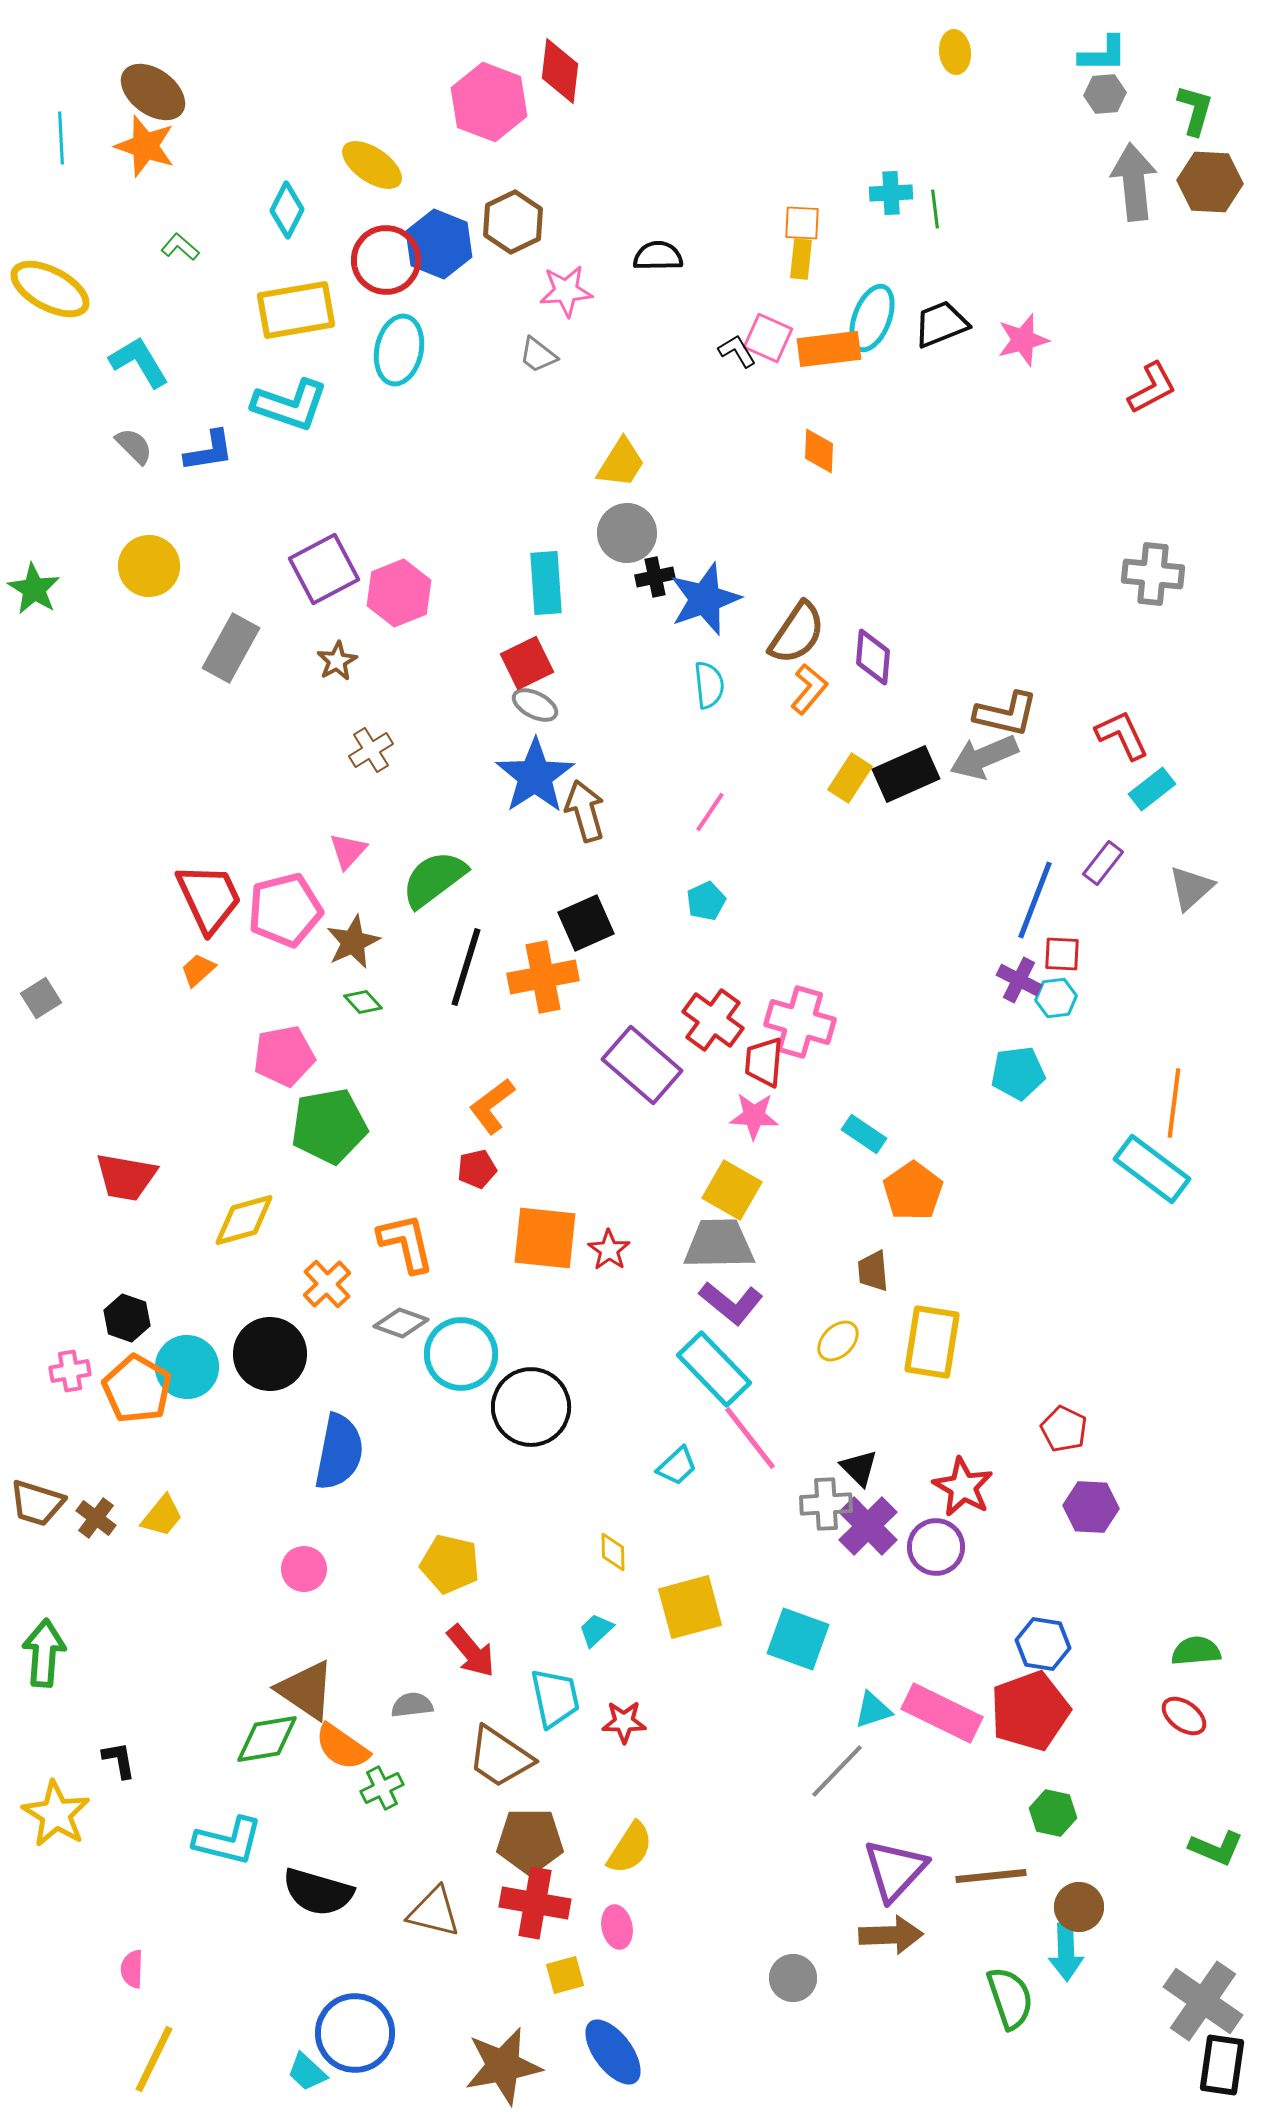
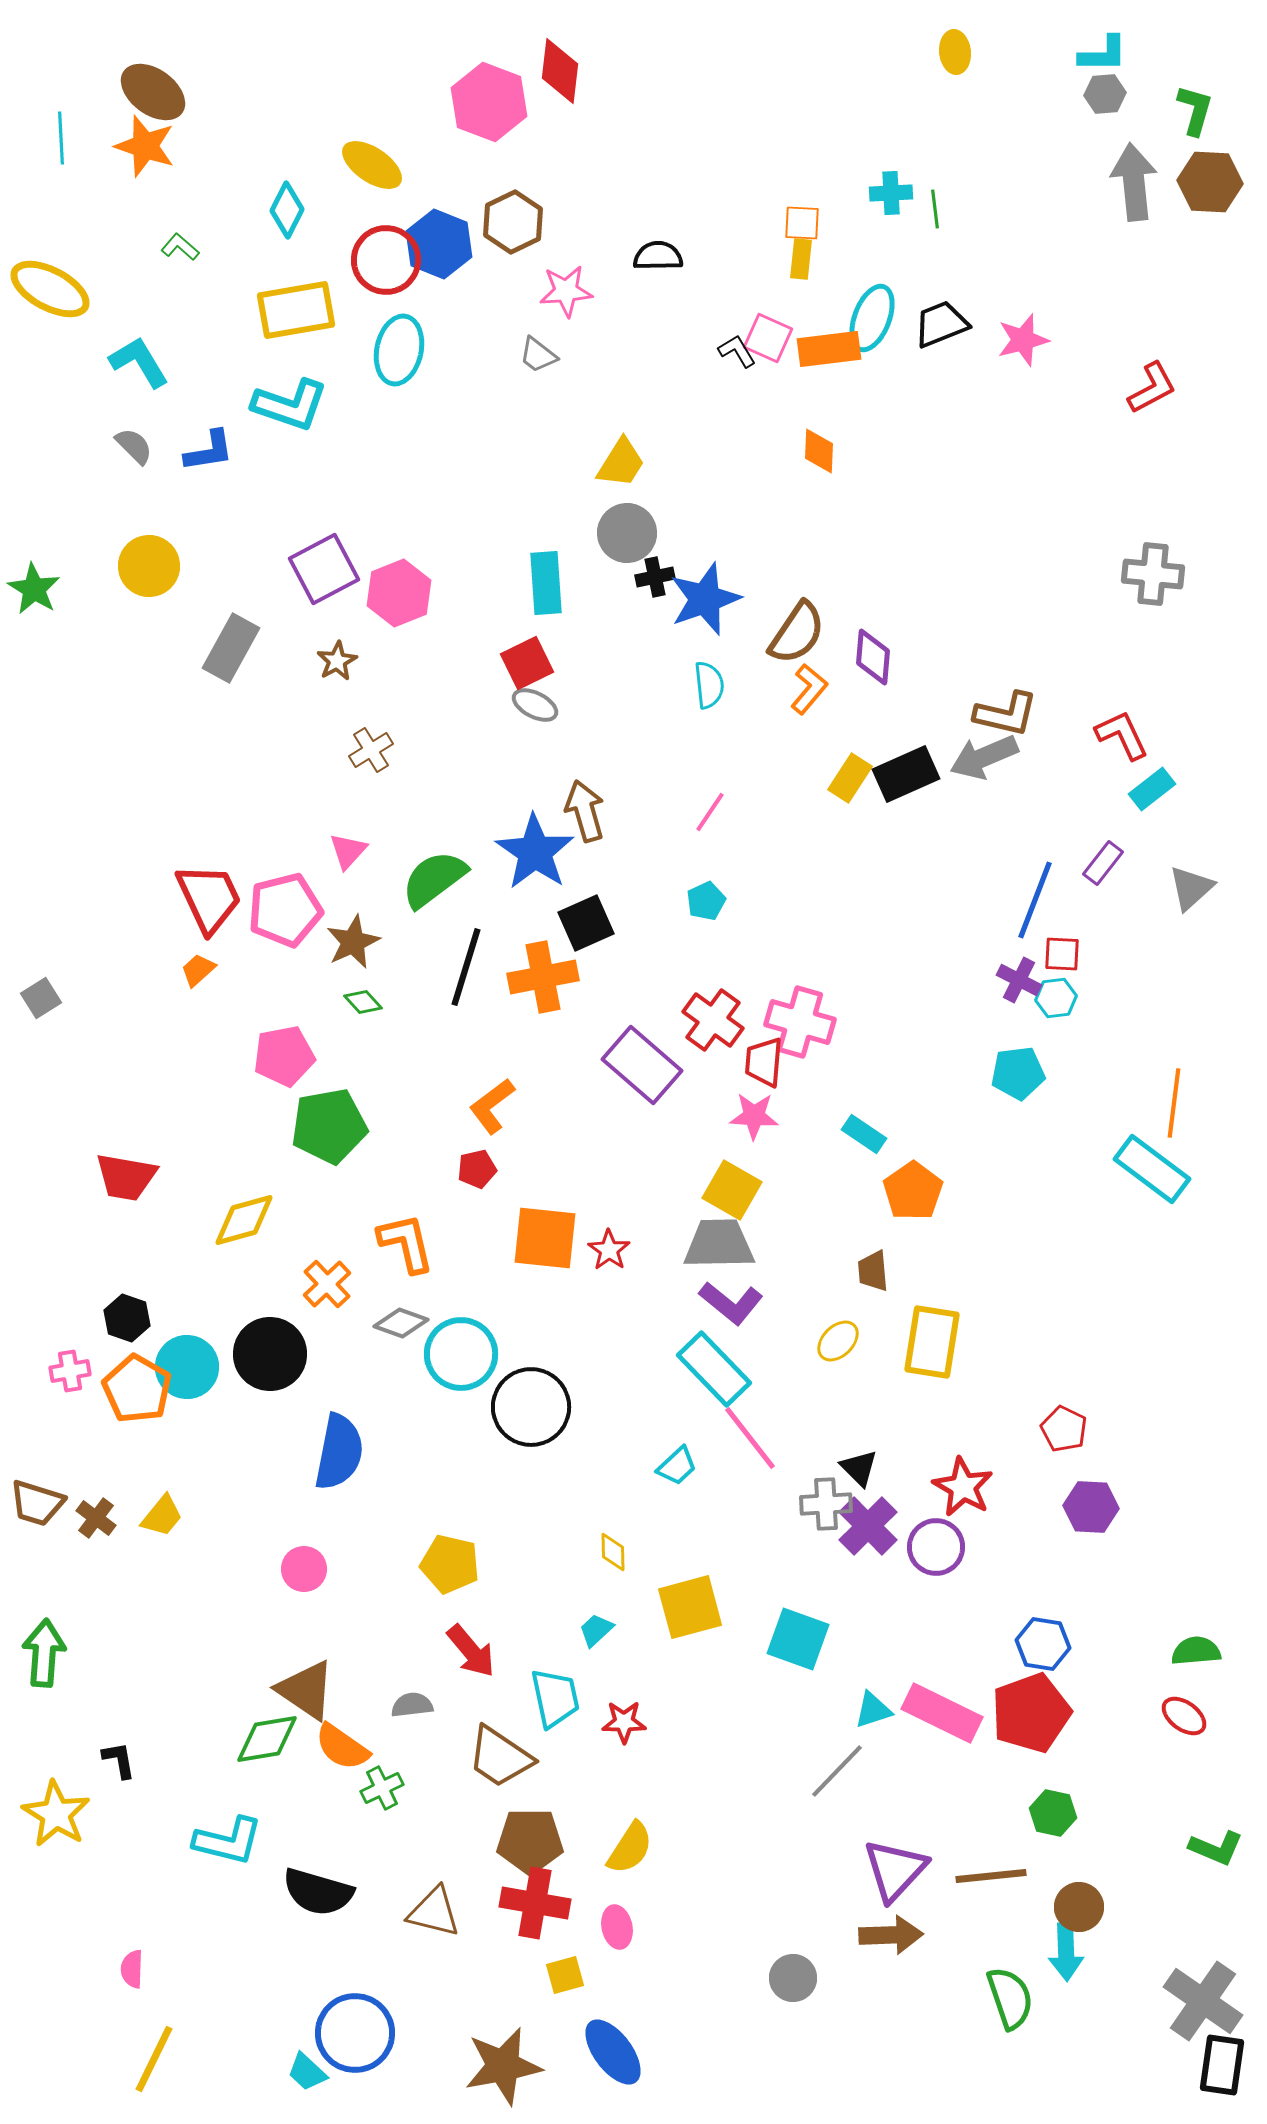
blue star at (535, 776): moved 76 px down; rotated 4 degrees counterclockwise
red pentagon at (1030, 1711): moved 1 px right, 2 px down
